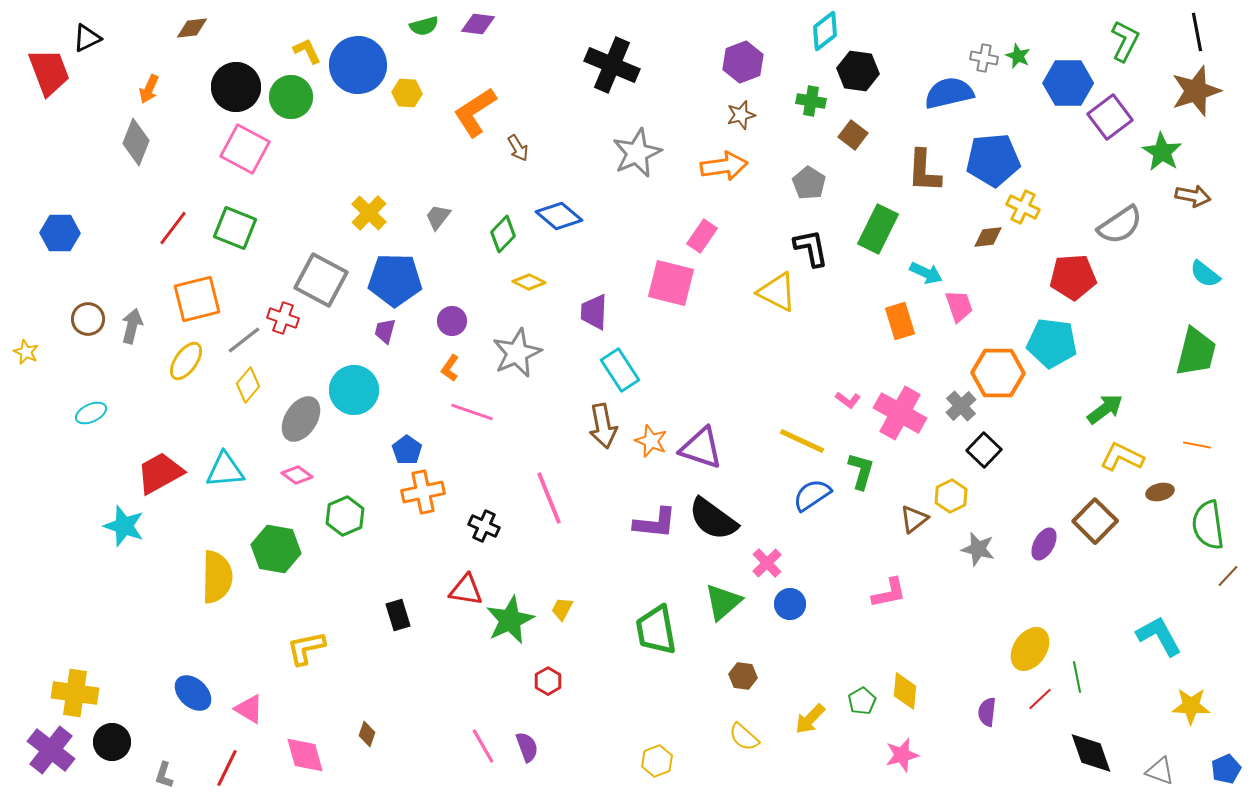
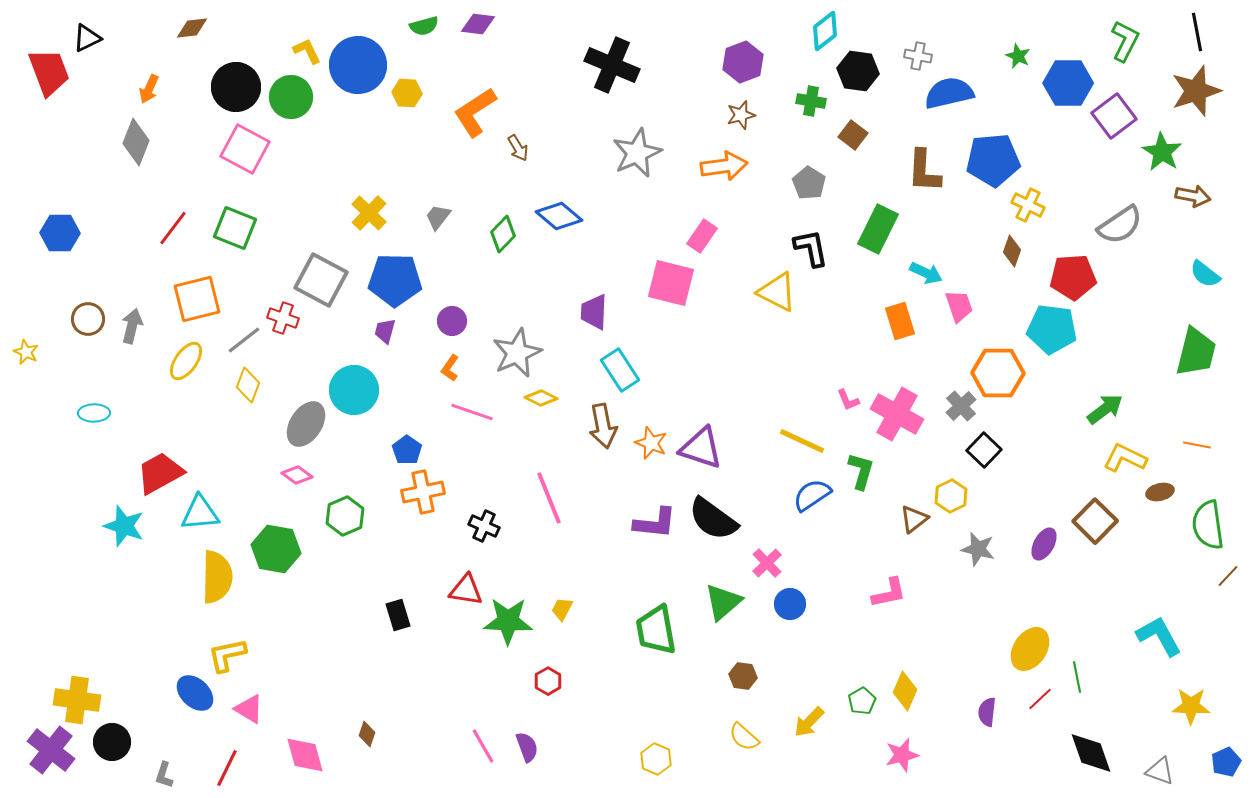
gray cross at (984, 58): moved 66 px left, 2 px up
purple square at (1110, 117): moved 4 px right, 1 px up
yellow cross at (1023, 207): moved 5 px right, 2 px up
brown diamond at (988, 237): moved 24 px right, 14 px down; rotated 64 degrees counterclockwise
yellow diamond at (529, 282): moved 12 px right, 116 px down
cyan pentagon at (1052, 343): moved 14 px up
yellow diamond at (248, 385): rotated 20 degrees counterclockwise
pink L-shape at (848, 400): rotated 30 degrees clockwise
cyan ellipse at (91, 413): moved 3 px right; rotated 24 degrees clockwise
pink cross at (900, 413): moved 3 px left, 1 px down
gray ellipse at (301, 419): moved 5 px right, 5 px down
orange star at (651, 441): moved 2 px down
yellow L-shape at (1122, 457): moved 3 px right, 1 px down
cyan triangle at (225, 470): moved 25 px left, 43 px down
green star at (510, 620): moved 2 px left, 1 px down; rotated 27 degrees clockwise
yellow L-shape at (306, 648): moved 79 px left, 7 px down
yellow diamond at (905, 691): rotated 18 degrees clockwise
yellow cross at (75, 693): moved 2 px right, 7 px down
blue ellipse at (193, 693): moved 2 px right
yellow arrow at (810, 719): moved 1 px left, 3 px down
yellow hexagon at (657, 761): moved 1 px left, 2 px up; rotated 16 degrees counterclockwise
blue pentagon at (1226, 769): moved 7 px up
